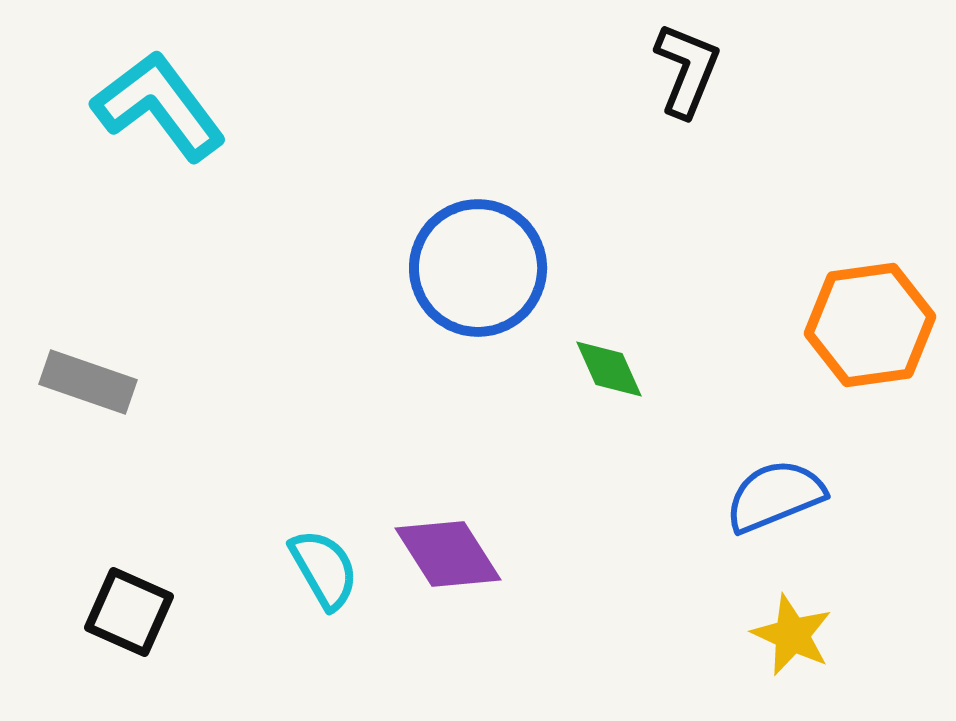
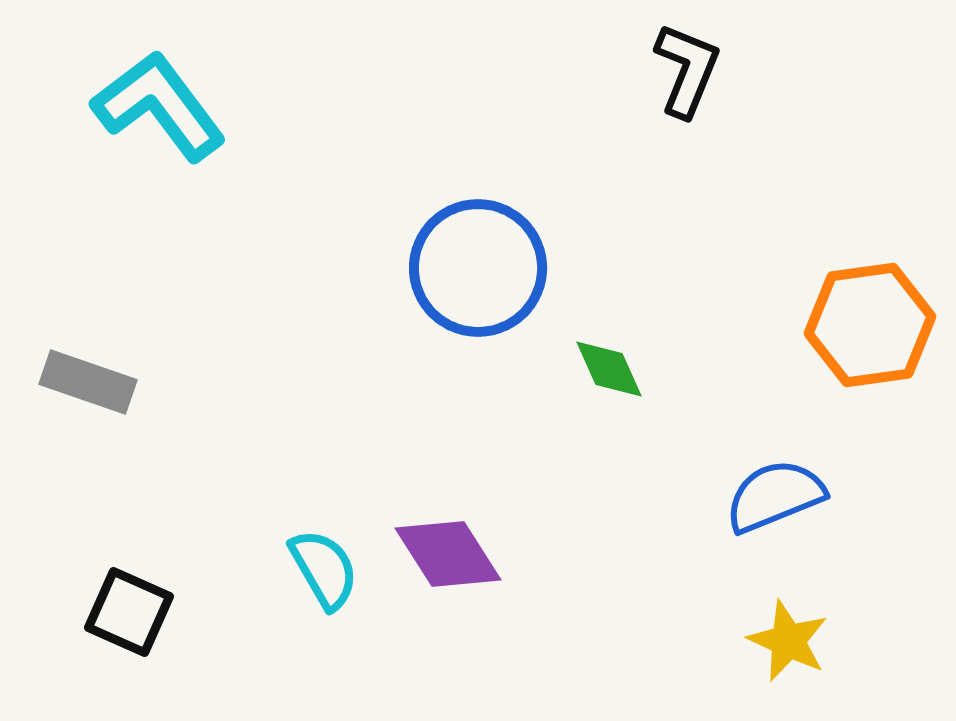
yellow star: moved 4 px left, 6 px down
